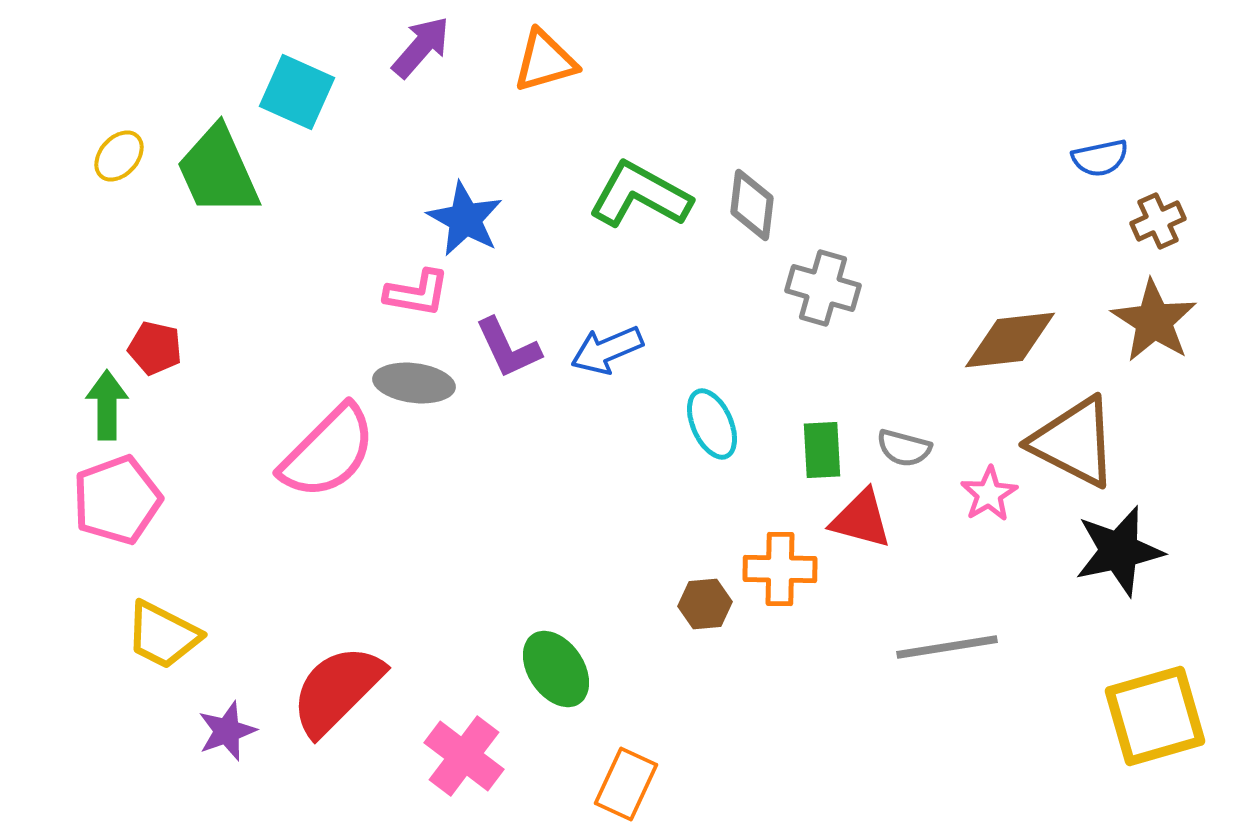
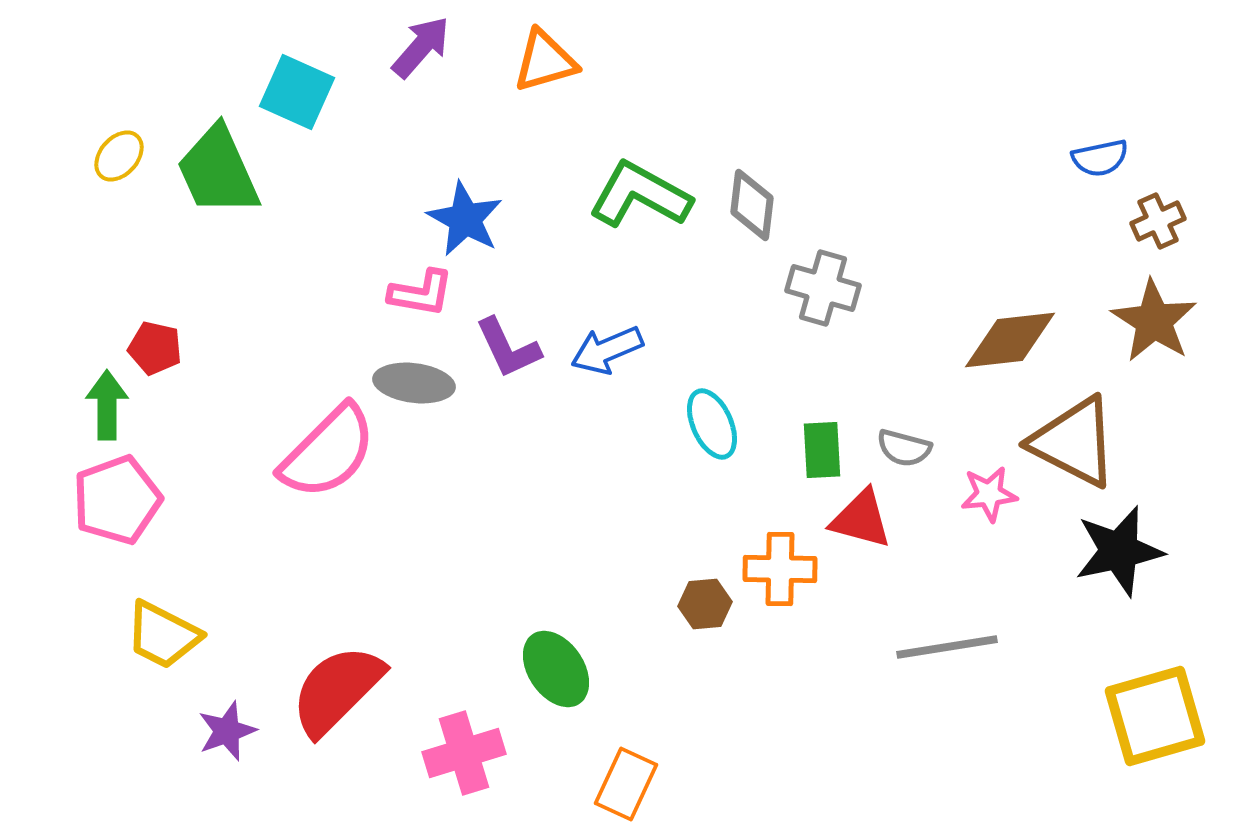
pink L-shape: moved 4 px right
pink star: rotated 24 degrees clockwise
pink cross: moved 3 px up; rotated 36 degrees clockwise
